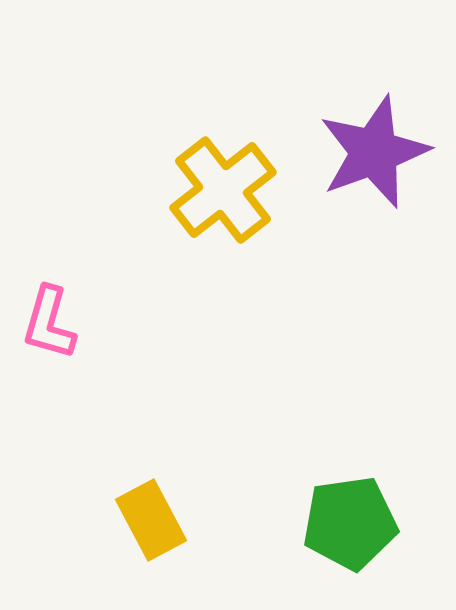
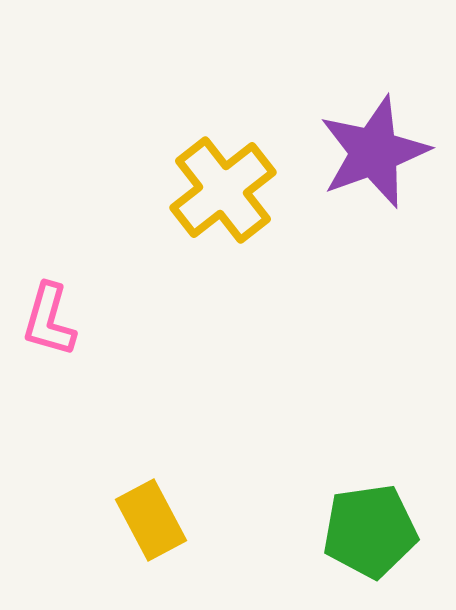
pink L-shape: moved 3 px up
green pentagon: moved 20 px right, 8 px down
